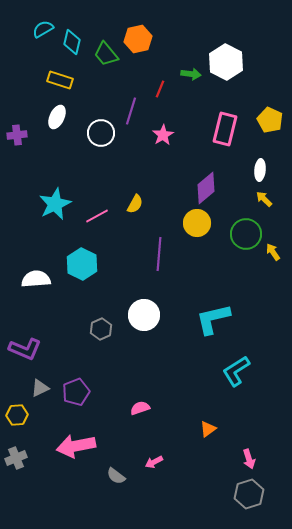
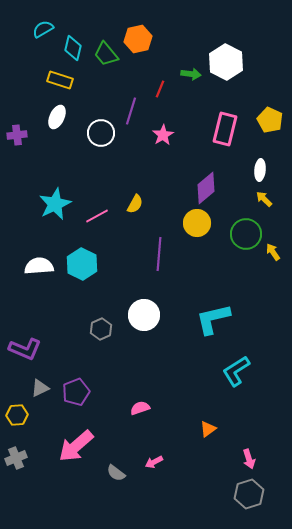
cyan diamond at (72, 42): moved 1 px right, 6 px down
white semicircle at (36, 279): moved 3 px right, 13 px up
pink arrow at (76, 446): rotated 30 degrees counterclockwise
gray semicircle at (116, 476): moved 3 px up
